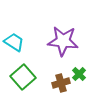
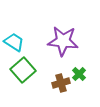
green square: moved 7 px up
